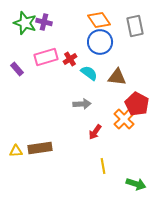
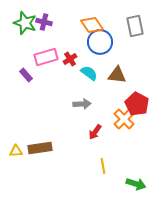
orange diamond: moved 7 px left, 5 px down
purple rectangle: moved 9 px right, 6 px down
brown triangle: moved 2 px up
